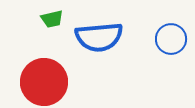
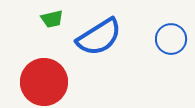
blue semicircle: rotated 27 degrees counterclockwise
